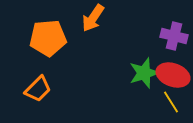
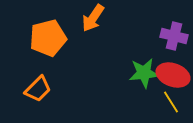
orange pentagon: rotated 9 degrees counterclockwise
green star: rotated 12 degrees clockwise
